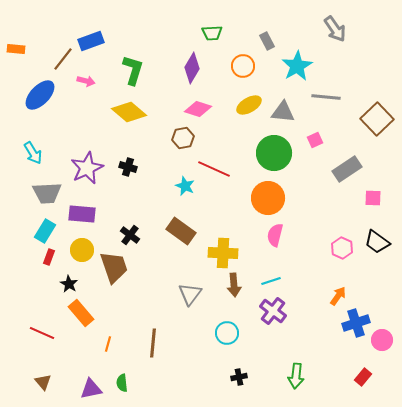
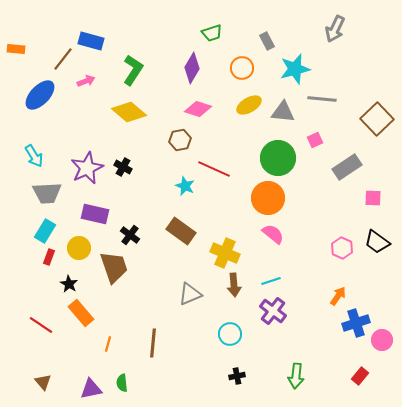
gray arrow at (335, 29): rotated 60 degrees clockwise
green trapezoid at (212, 33): rotated 15 degrees counterclockwise
blue rectangle at (91, 41): rotated 35 degrees clockwise
orange circle at (243, 66): moved 1 px left, 2 px down
cyan star at (297, 66): moved 2 px left, 3 px down; rotated 16 degrees clockwise
green L-shape at (133, 70): rotated 16 degrees clockwise
pink arrow at (86, 81): rotated 36 degrees counterclockwise
gray line at (326, 97): moved 4 px left, 2 px down
brown hexagon at (183, 138): moved 3 px left, 2 px down
cyan arrow at (33, 153): moved 1 px right, 3 px down
green circle at (274, 153): moved 4 px right, 5 px down
black cross at (128, 167): moved 5 px left; rotated 12 degrees clockwise
gray rectangle at (347, 169): moved 2 px up
purple rectangle at (82, 214): moved 13 px right; rotated 8 degrees clockwise
pink semicircle at (275, 235): moved 2 px left, 1 px up; rotated 115 degrees clockwise
yellow circle at (82, 250): moved 3 px left, 2 px up
yellow cross at (223, 253): moved 2 px right; rotated 20 degrees clockwise
gray triangle at (190, 294): rotated 30 degrees clockwise
red line at (42, 333): moved 1 px left, 8 px up; rotated 10 degrees clockwise
cyan circle at (227, 333): moved 3 px right, 1 px down
black cross at (239, 377): moved 2 px left, 1 px up
red rectangle at (363, 377): moved 3 px left, 1 px up
